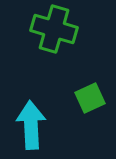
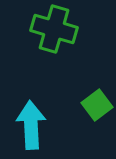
green square: moved 7 px right, 7 px down; rotated 12 degrees counterclockwise
